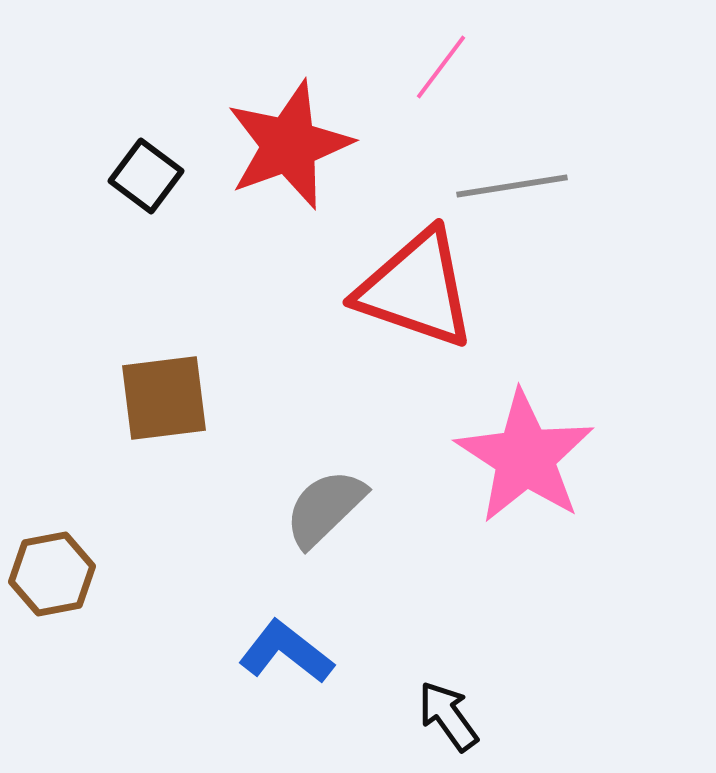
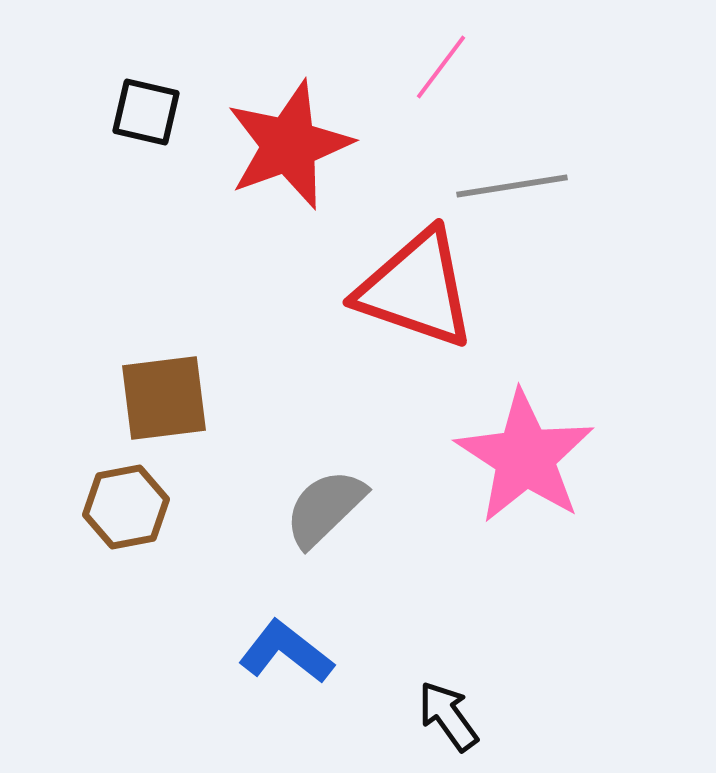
black square: moved 64 px up; rotated 24 degrees counterclockwise
brown hexagon: moved 74 px right, 67 px up
